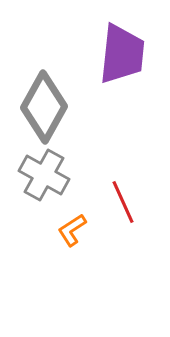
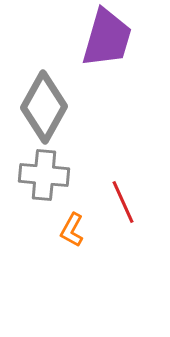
purple trapezoid: moved 15 px left, 16 px up; rotated 10 degrees clockwise
gray cross: rotated 24 degrees counterclockwise
orange L-shape: rotated 28 degrees counterclockwise
